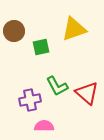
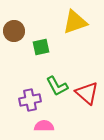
yellow triangle: moved 1 px right, 7 px up
